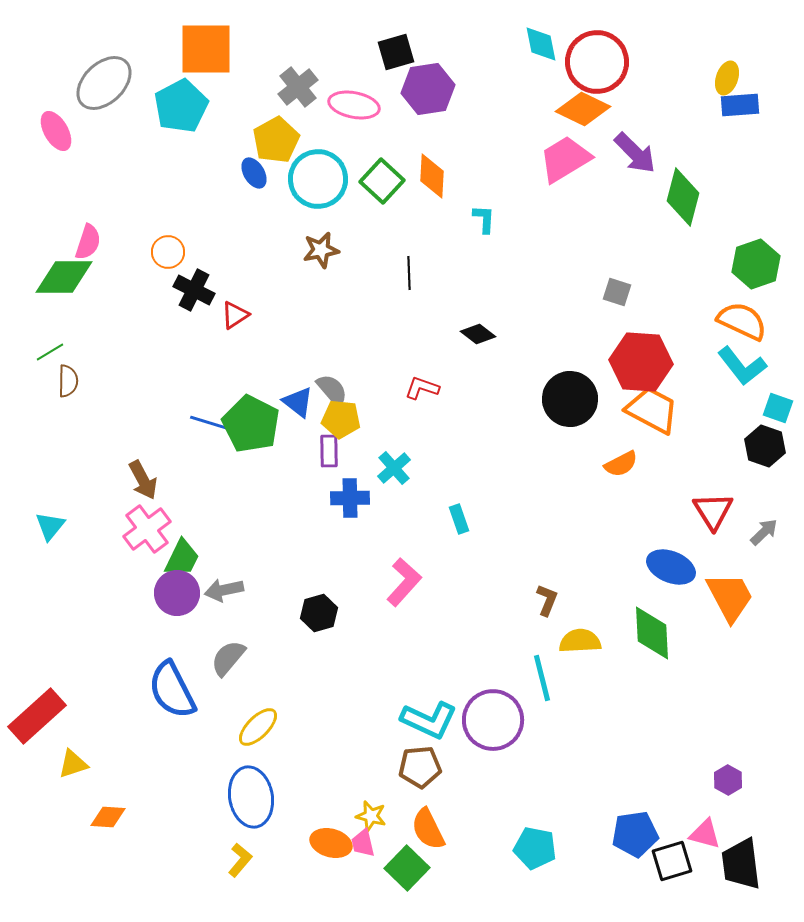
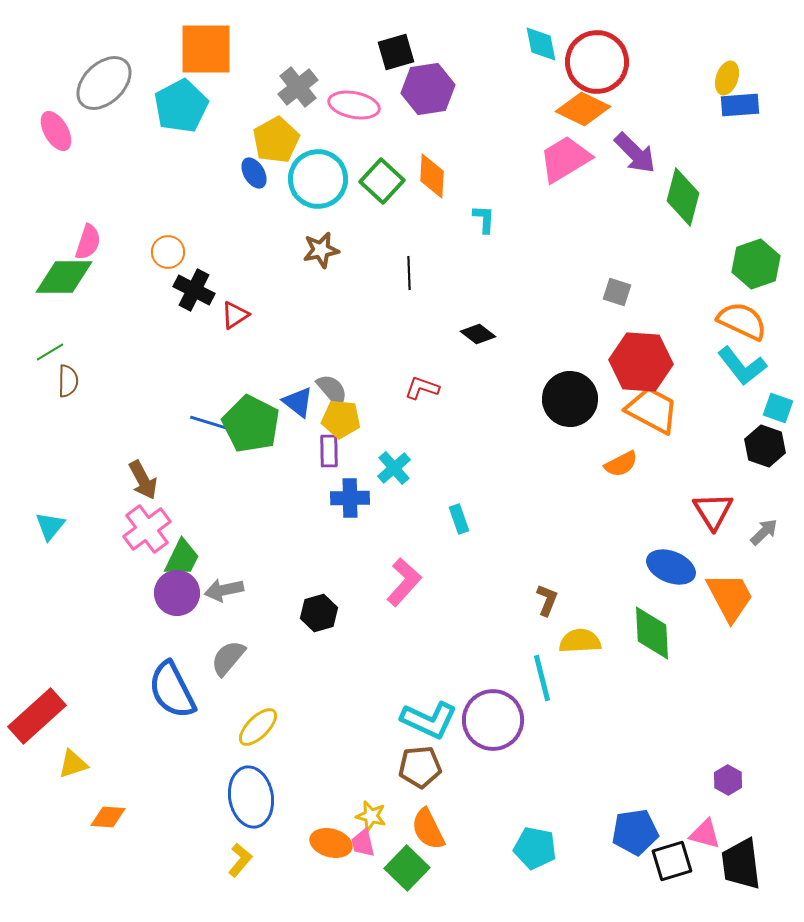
blue pentagon at (635, 834): moved 2 px up
